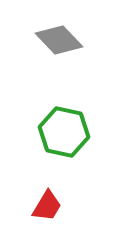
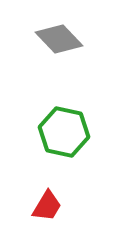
gray diamond: moved 1 px up
